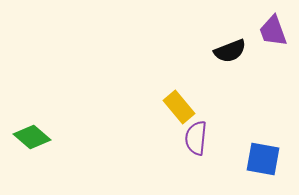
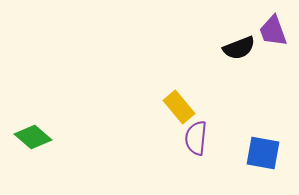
black semicircle: moved 9 px right, 3 px up
green diamond: moved 1 px right
blue square: moved 6 px up
